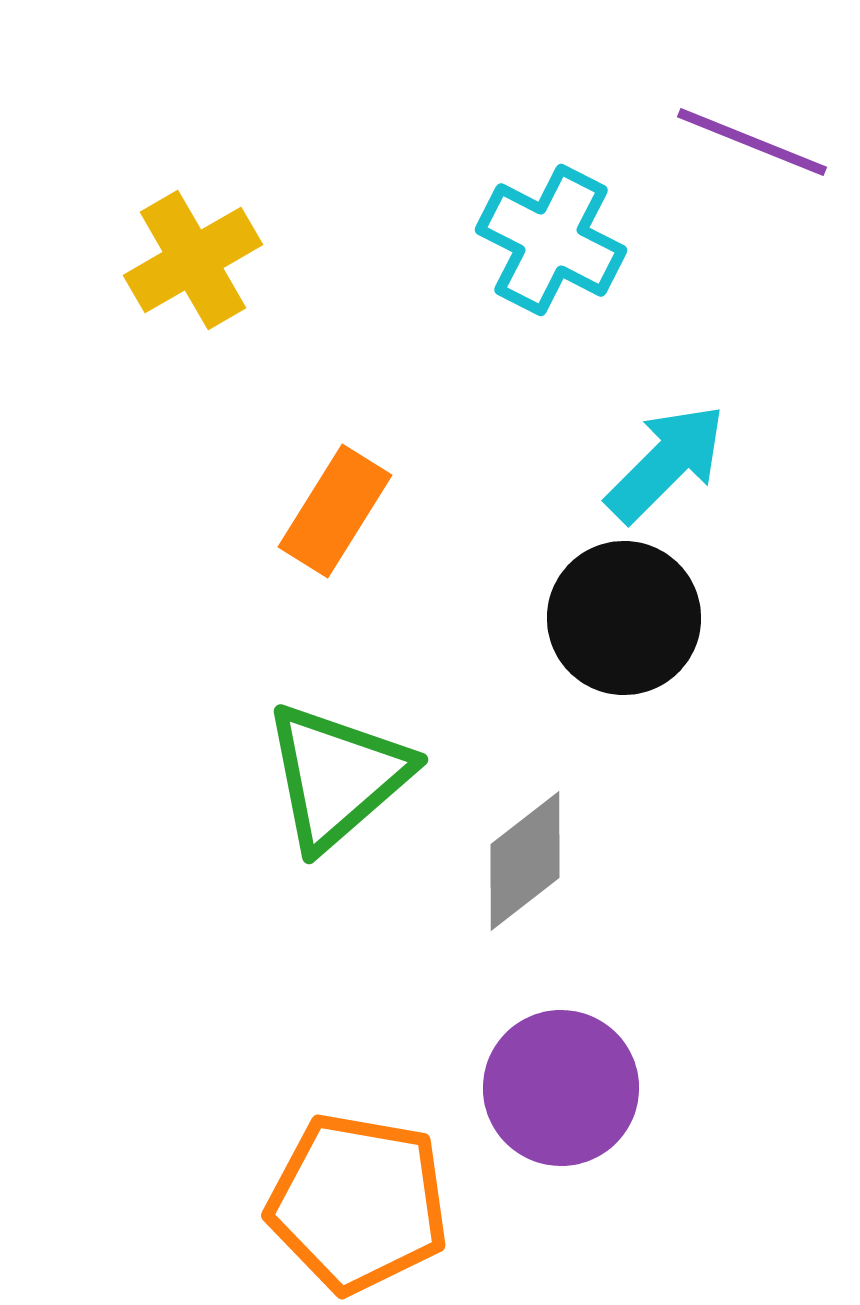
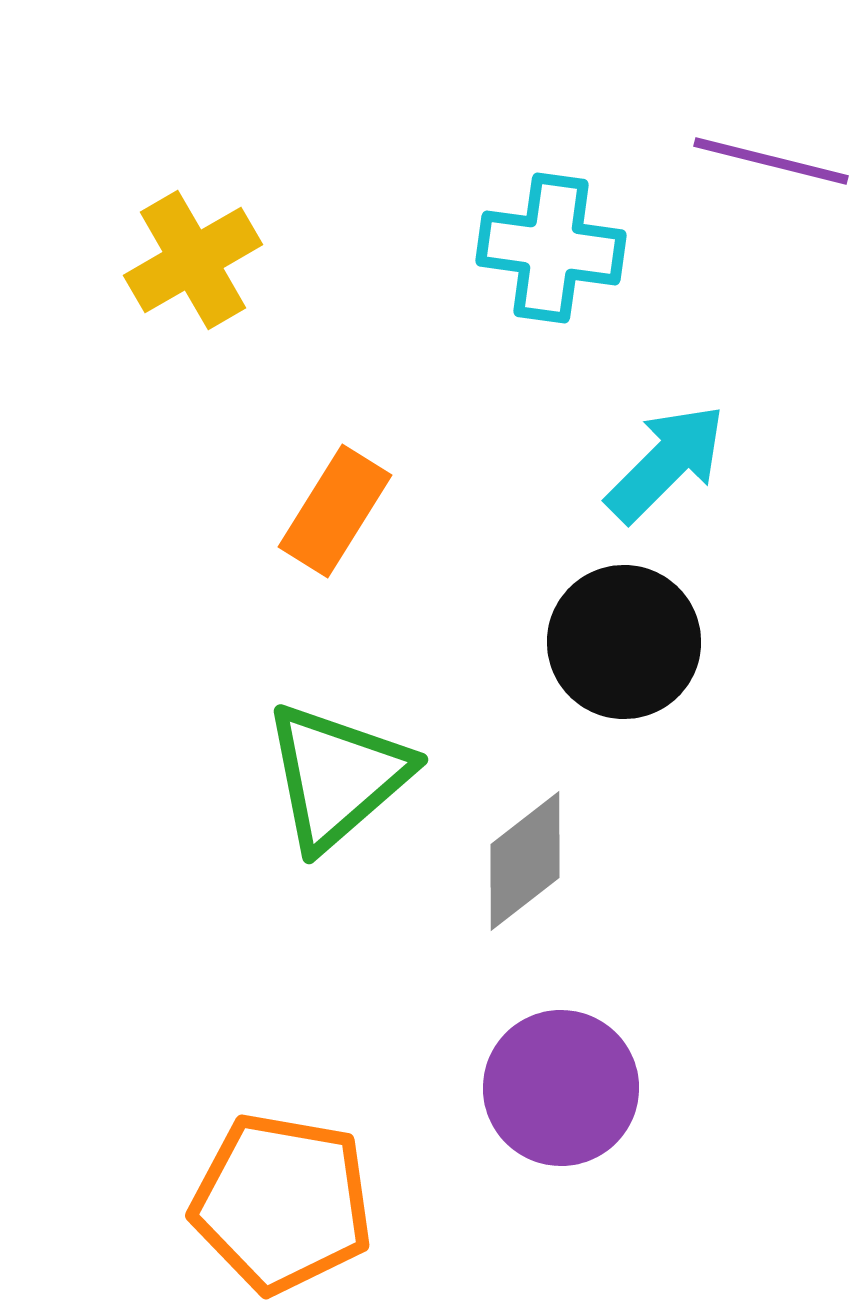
purple line: moved 19 px right, 19 px down; rotated 8 degrees counterclockwise
cyan cross: moved 8 px down; rotated 19 degrees counterclockwise
black circle: moved 24 px down
orange pentagon: moved 76 px left
